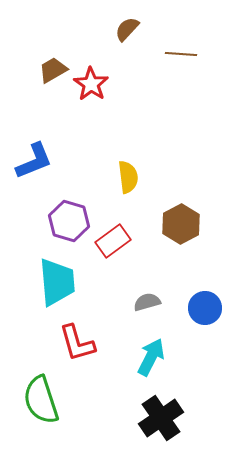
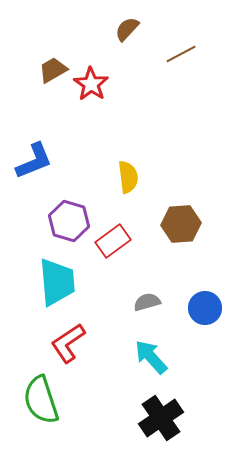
brown line: rotated 32 degrees counterclockwise
brown hexagon: rotated 24 degrees clockwise
red L-shape: moved 9 px left; rotated 72 degrees clockwise
cyan arrow: rotated 69 degrees counterclockwise
